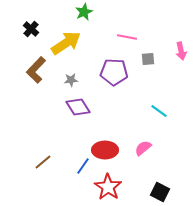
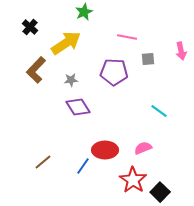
black cross: moved 1 px left, 2 px up
pink semicircle: rotated 18 degrees clockwise
red star: moved 25 px right, 7 px up
black square: rotated 18 degrees clockwise
